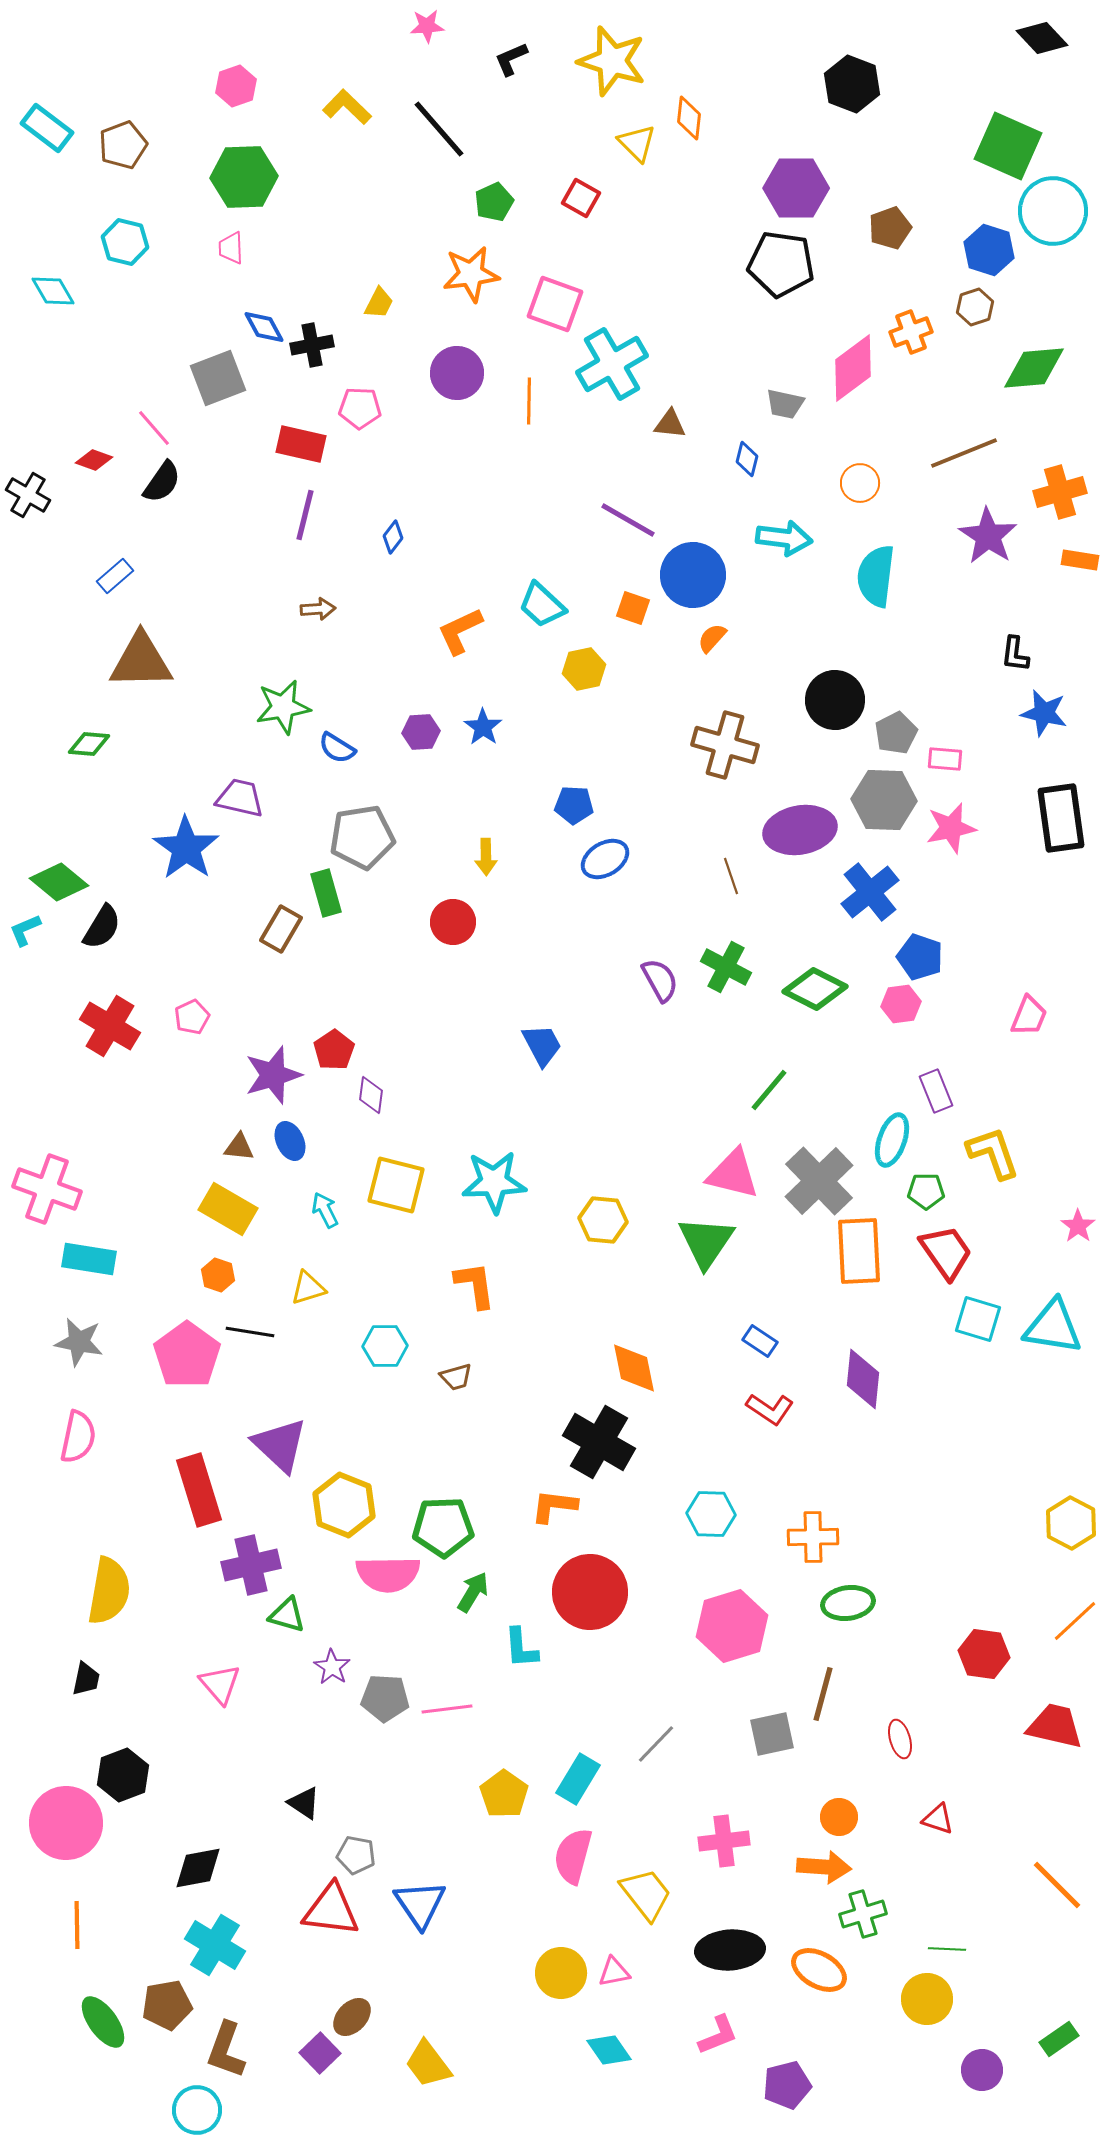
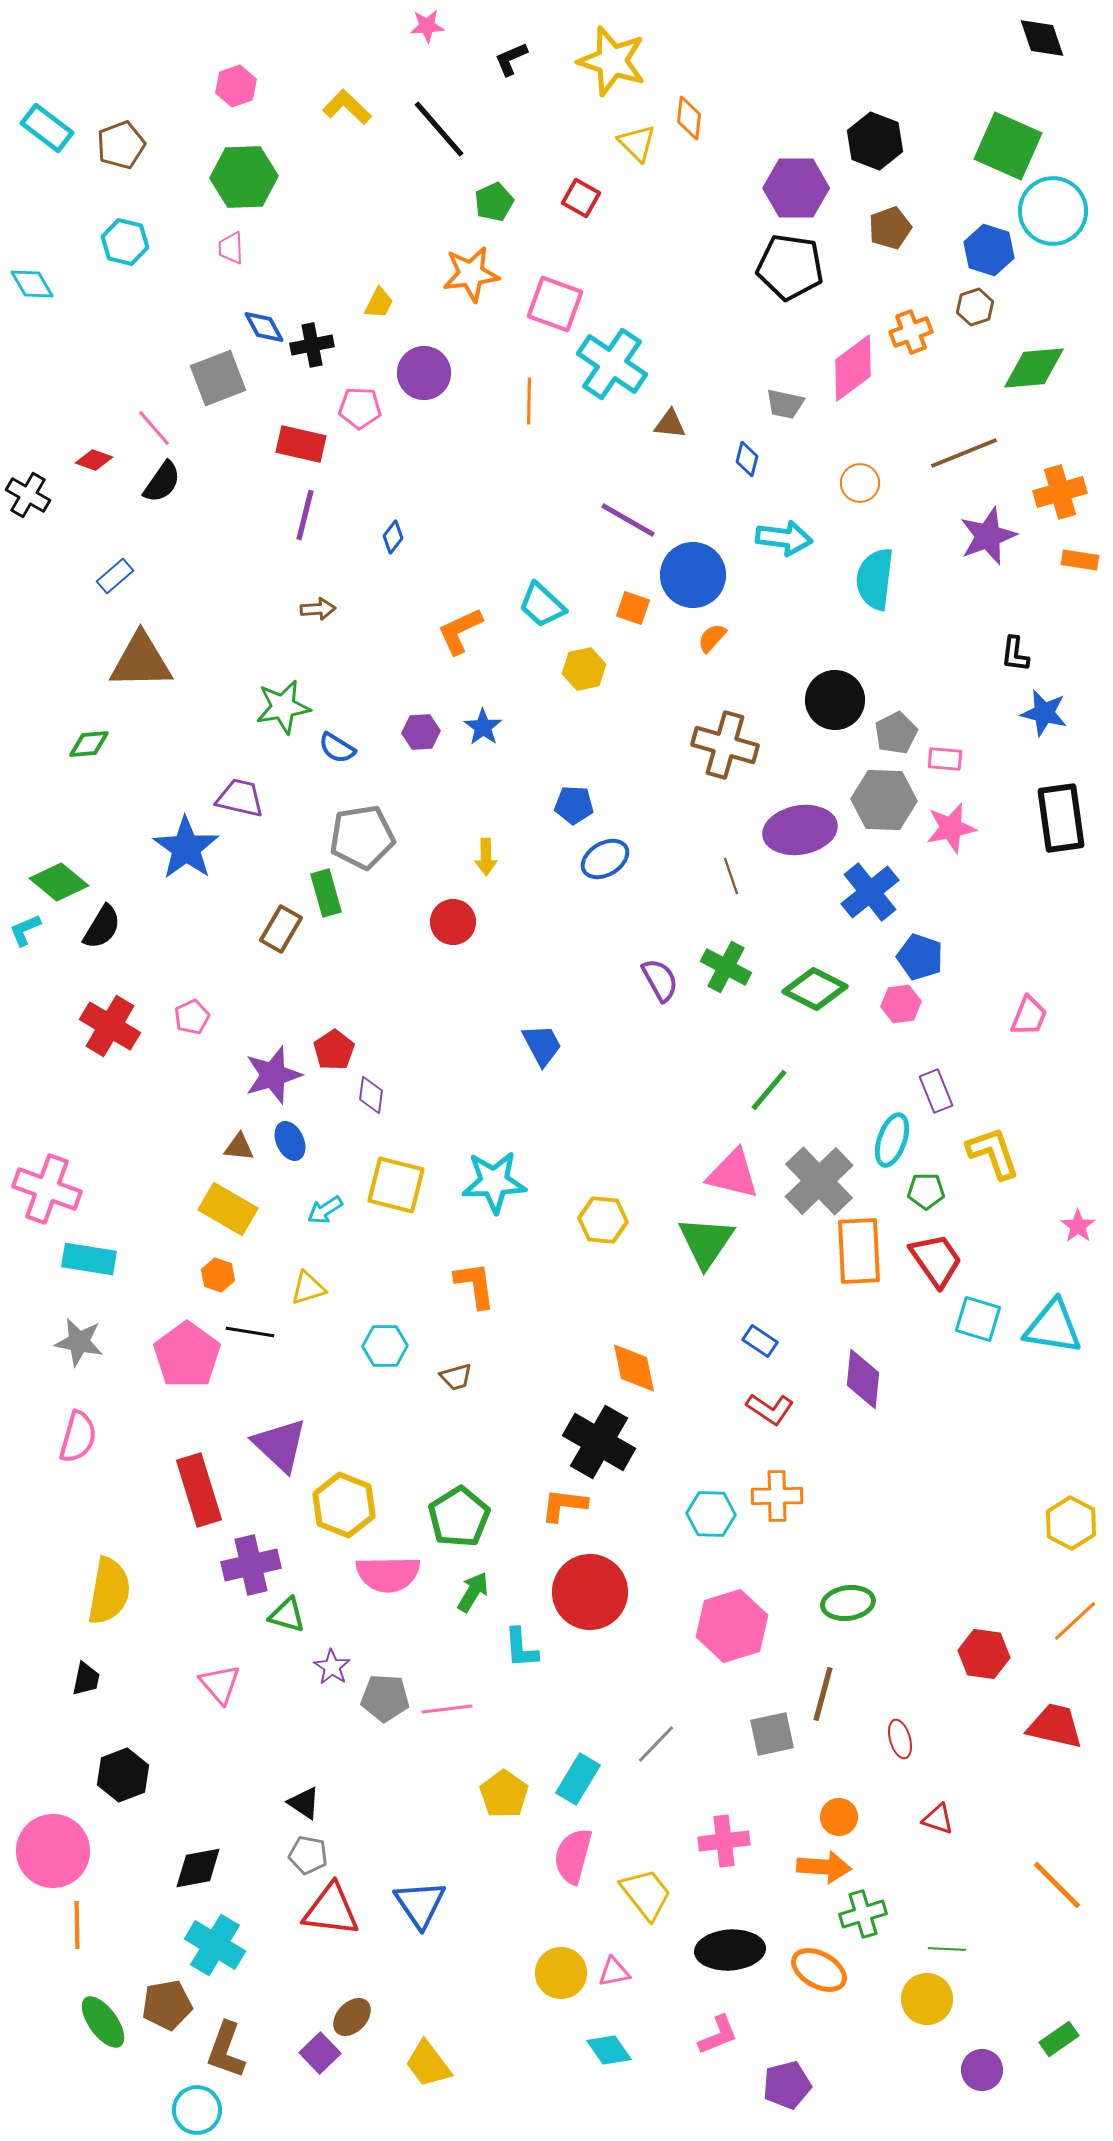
black diamond at (1042, 38): rotated 24 degrees clockwise
black hexagon at (852, 84): moved 23 px right, 57 px down
brown pentagon at (123, 145): moved 2 px left
black pentagon at (781, 264): moved 9 px right, 3 px down
cyan diamond at (53, 291): moved 21 px left, 7 px up
cyan cross at (612, 364): rotated 26 degrees counterclockwise
purple circle at (457, 373): moved 33 px left
purple star at (988, 536): rotated 18 degrees clockwise
cyan semicircle at (876, 576): moved 1 px left, 3 px down
green diamond at (89, 744): rotated 9 degrees counterclockwise
cyan arrow at (325, 1210): rotated 96 degrees counterclockwise
red trapezoid at (946, 1252): moved 10 px left, 8 px down
pink semicircle at (78, 1437): rotated 4 degrees clockwise
orange L-shape at (554, 1506): moved 10 px right, 1 px up
green pentagon at (443, 1527): moved 16 px right, 10 px up; rotated 30 degrees counterclockwise
orange cross at (813, 1537): moved 36 px left, 41 px up
pink circle at (66, 1823): moved 13 px left, 28 px down
gray pentagon at (356, 1855): moved 48 px left
